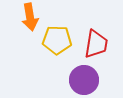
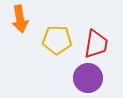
orange arrow: moved 10 px left, 2 px down
purple circle: moved 4 px right, 2 px up
